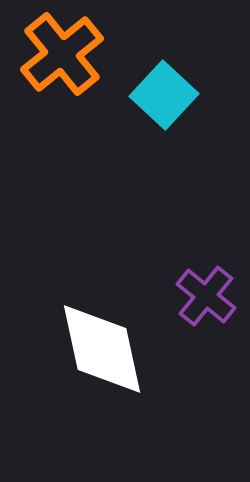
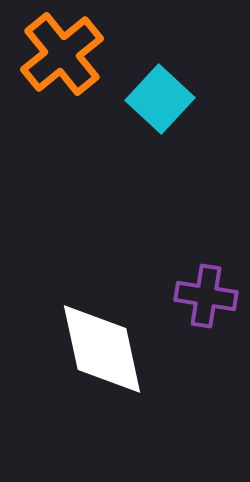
cyan square: moved 4 px left, 4 px down
purple cross: rotated 30 degrees counterclockwise
